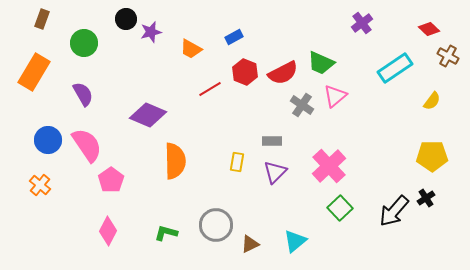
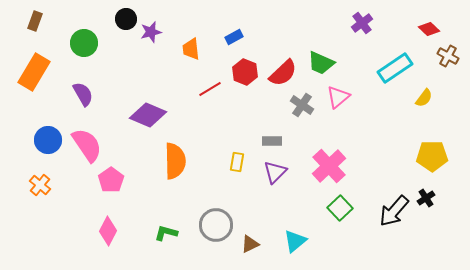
brown rectangle: moved 7 px left, 2 px down
orange trapezoid: rotated 55 degrees clockwise
red semicircle: rotated 16 degrees counterclockwise
pink triangle: moved 3 px right, 1 px down
yellow semicircle: moved 8 px left, 3 px up
